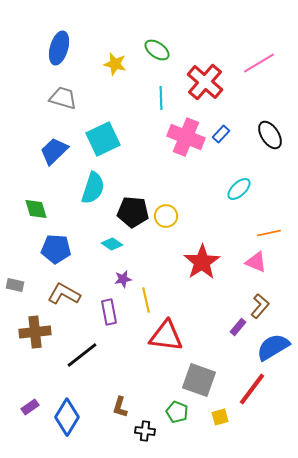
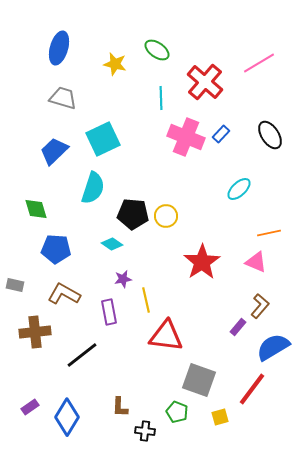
black pentagon at (133, 212): moved 2 px down
brown L-shape at (120, 407): rotated 15 degrees counterclockwise
